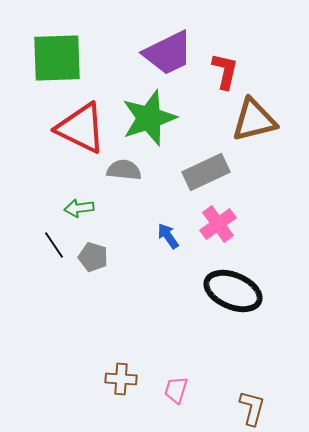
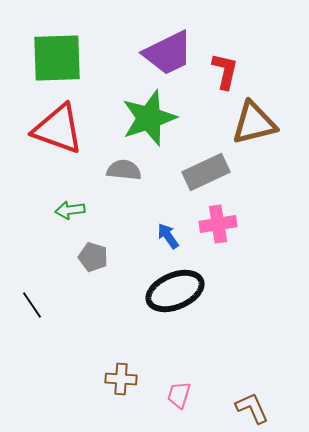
brown triangle: moved 3 px down
red triangle: moved 23 px left, 1 px down; rotated 6 degrees counterclockwise
green arrow: moved 9 px left, 2 px down
pink cross: rotated 27 degrees clockwise
black line: moved 22 px left, 60 px down
black ellipse: moved 58 px left; rotated 46 degrees counterclockwise
pink trapezoid: moved 3 px right, 5 px down
brown L-shape: rotated 39 degrees counterclockwise
